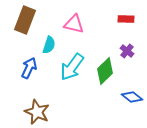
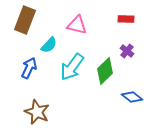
pink triangle: moved 3 px right, 1 px down
cyan semicircle: rotated 24 degrees clockwise
